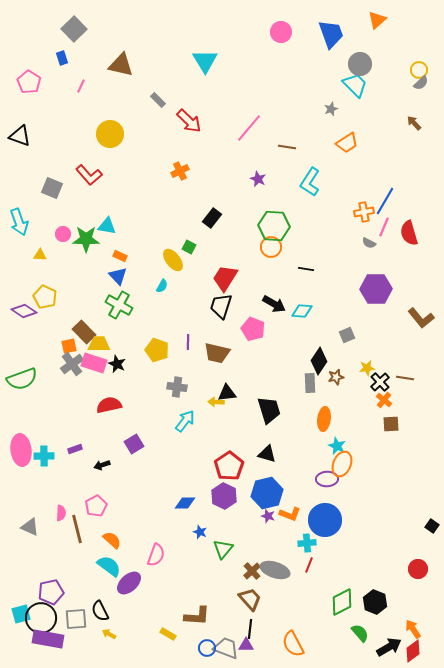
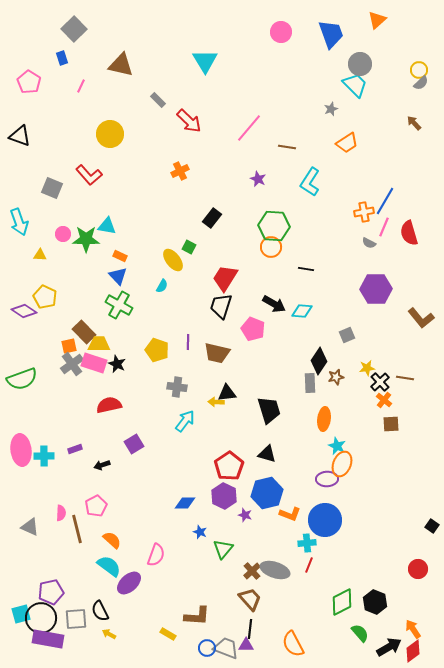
purple star at (268, 516): moved 23 px left, 1 px up
